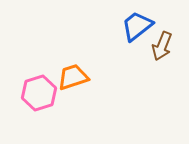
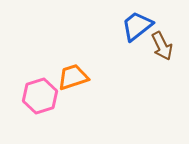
brown arrow: rotated 48 degrees counterclockwise
pink hexagon: moved 1 px right, 3 px down
